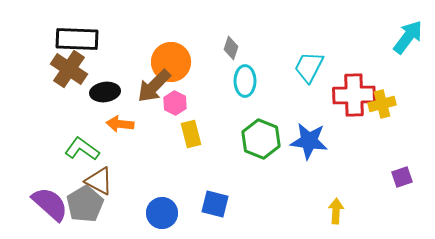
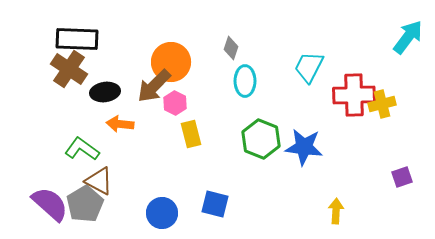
blue star: moved 5 px left, 6 px down
